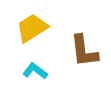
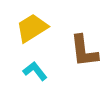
cyan L-shape: rotated 15 degrees clockwise
